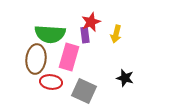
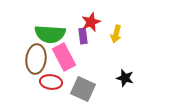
purple rectangle: moved 2 px left, 1 px down
pink rectangle: moved 5 px left; rotated 44 degrees counterclockwise
gray square: moved 1 px left, 2 px up
